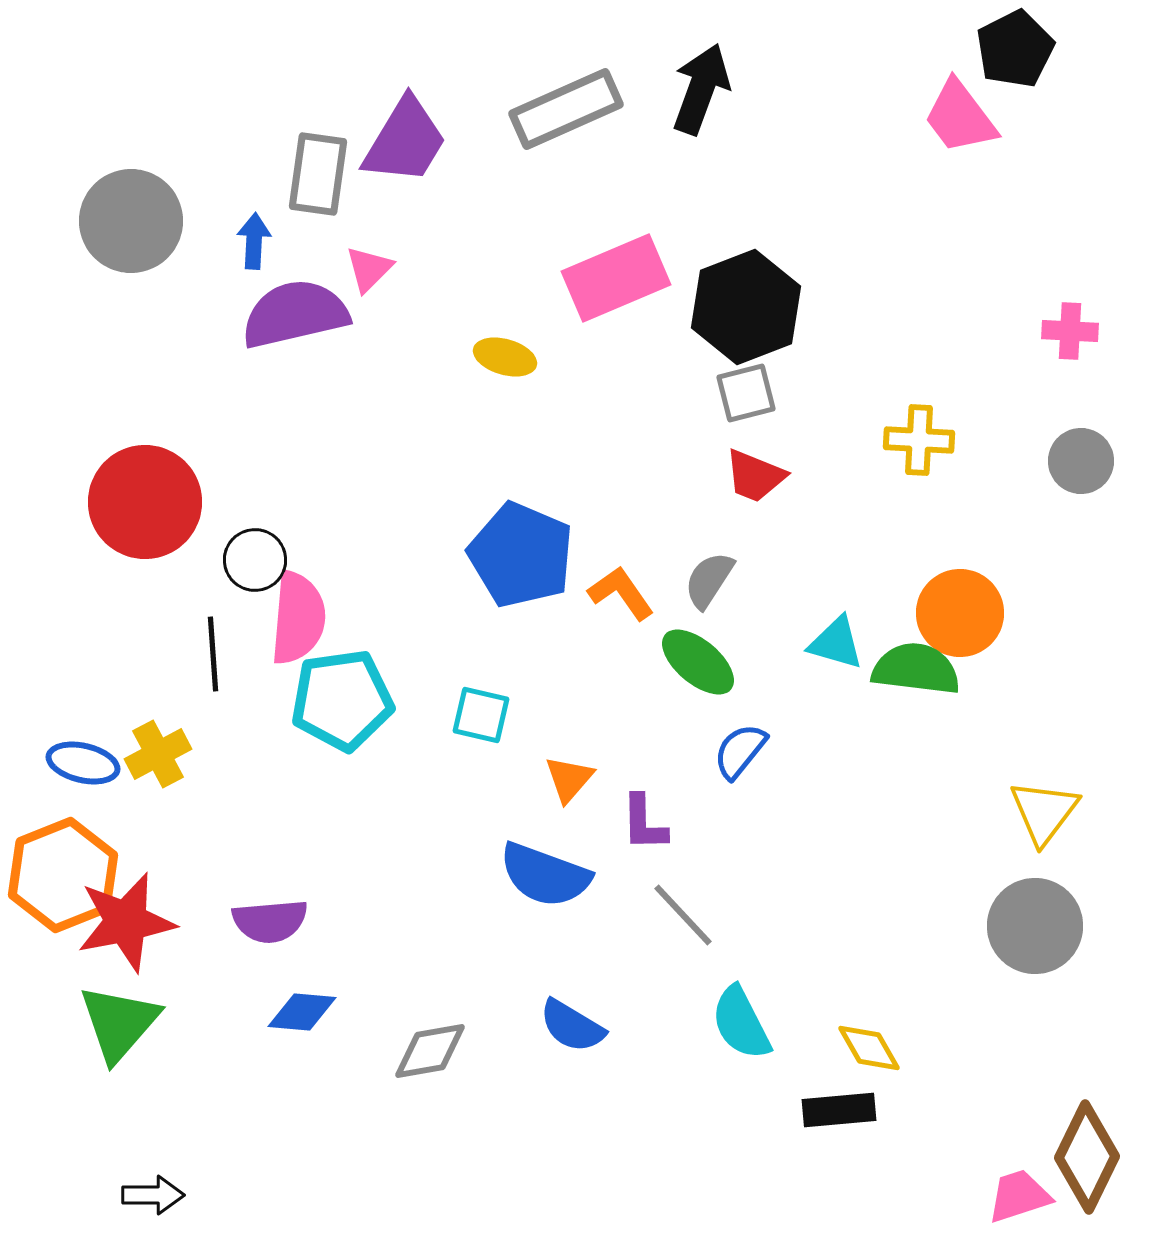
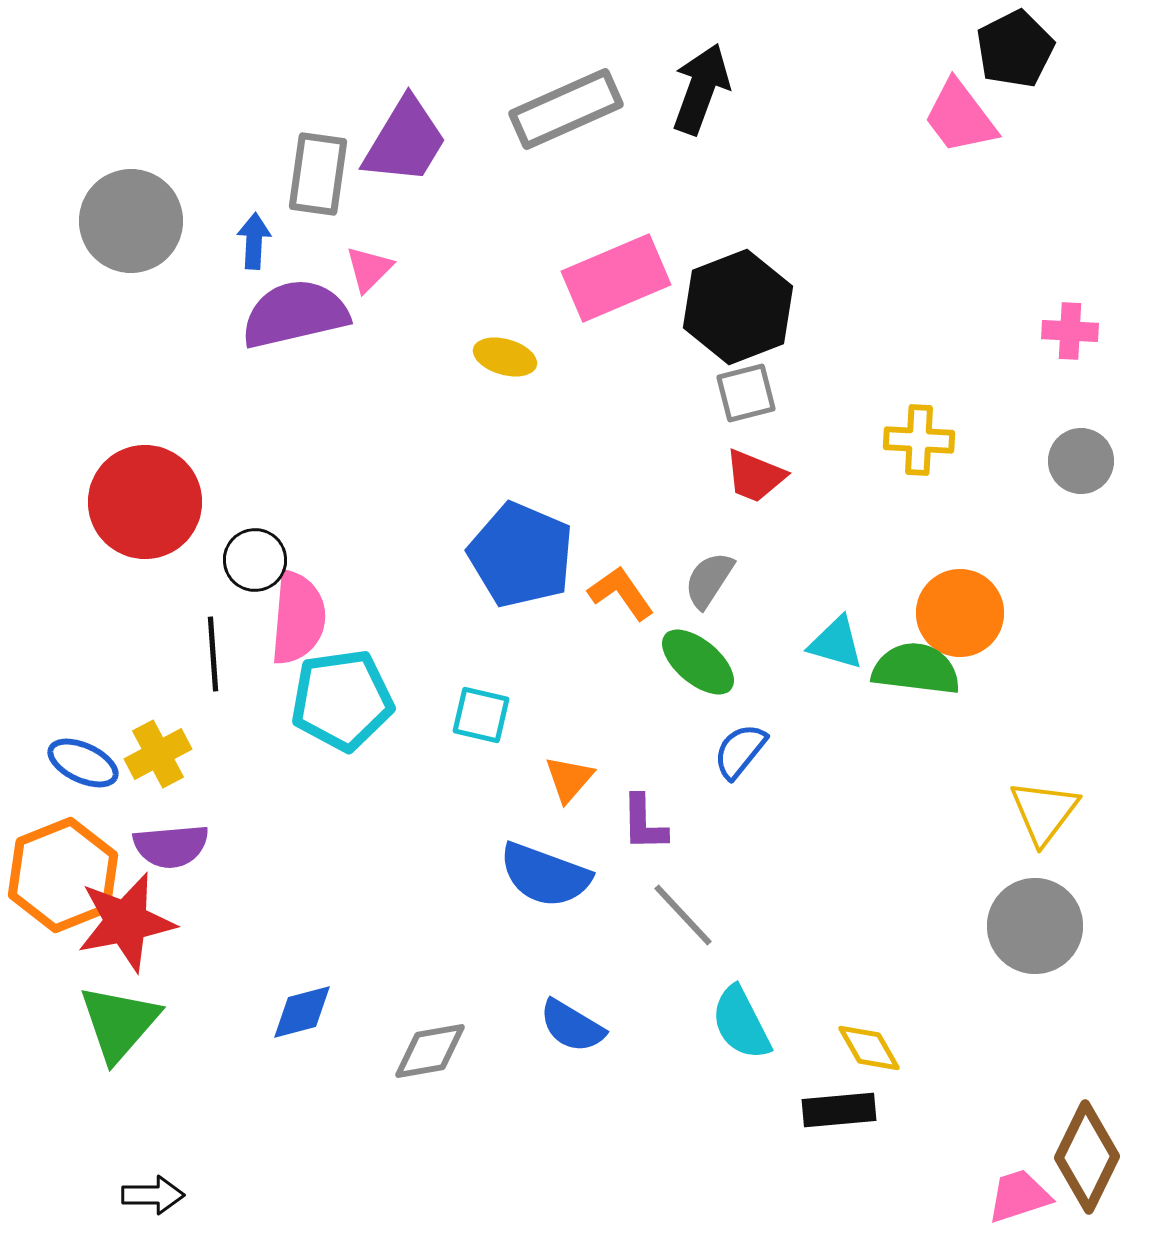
black hexagon at (746, 307): moved 8 px left
blue ellipse at (83, 763): rotated 12 degrees clockwise
purple semicircle at (270, 921): moved 99 px left, 75 px up
blue diamond at (302, 1012): rotated 20 degrees counterclockwise
